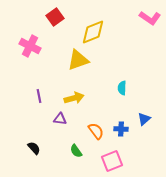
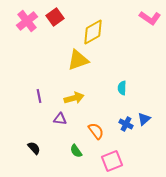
yellow diamond: rotated 8 degrees counterclockwise
pink cross: moved 3 px left, 25 px up; rotated 25 degrees clockwise
blue cross: moved 5 px right, 5 px up; rotated 24 degrees clockwise
